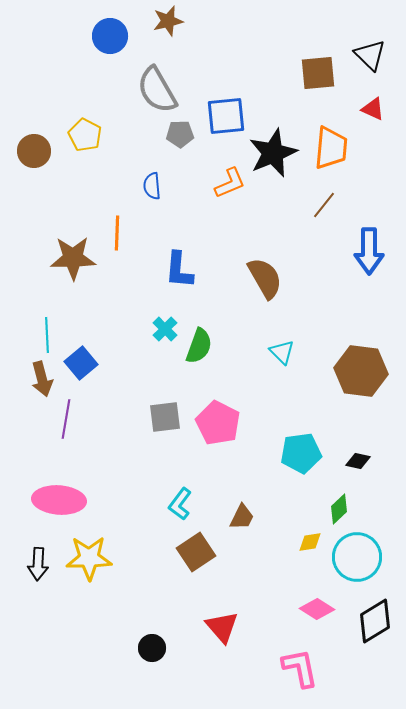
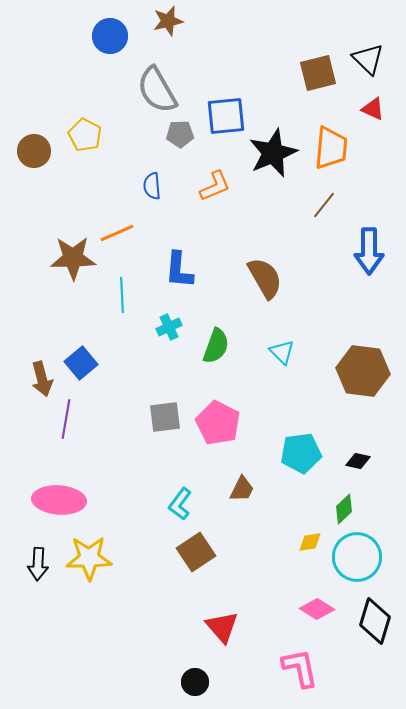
black triangle at (370, 55): moved 2 px left, 4 px down
brown square at (318, 73): rotated 9 degrees counterclockwise
orange L-shape at (230, 183): moved 15 px left, 3 px down
orange line at (117, 233): rotated 64 degrees clockwise
cyan cross at (165, 329): moved 4 px right, 2 px up; rotated 20 degrees clockwise
cyan line at (47, 335): moved 75 px right, 40 px up
green semicircle at (199, 346): moved 17 px right
brown hexagon at (361, 371): moved 2 px right
green diamond at (339, 509): moved 5 px right
brown trapezoid at (242, 517): moved 28 px up
black diamond at (375, 621): rotated 42 degrees counterclockwise
black circle at (152, 648): moved 43 px right, 34 px down
